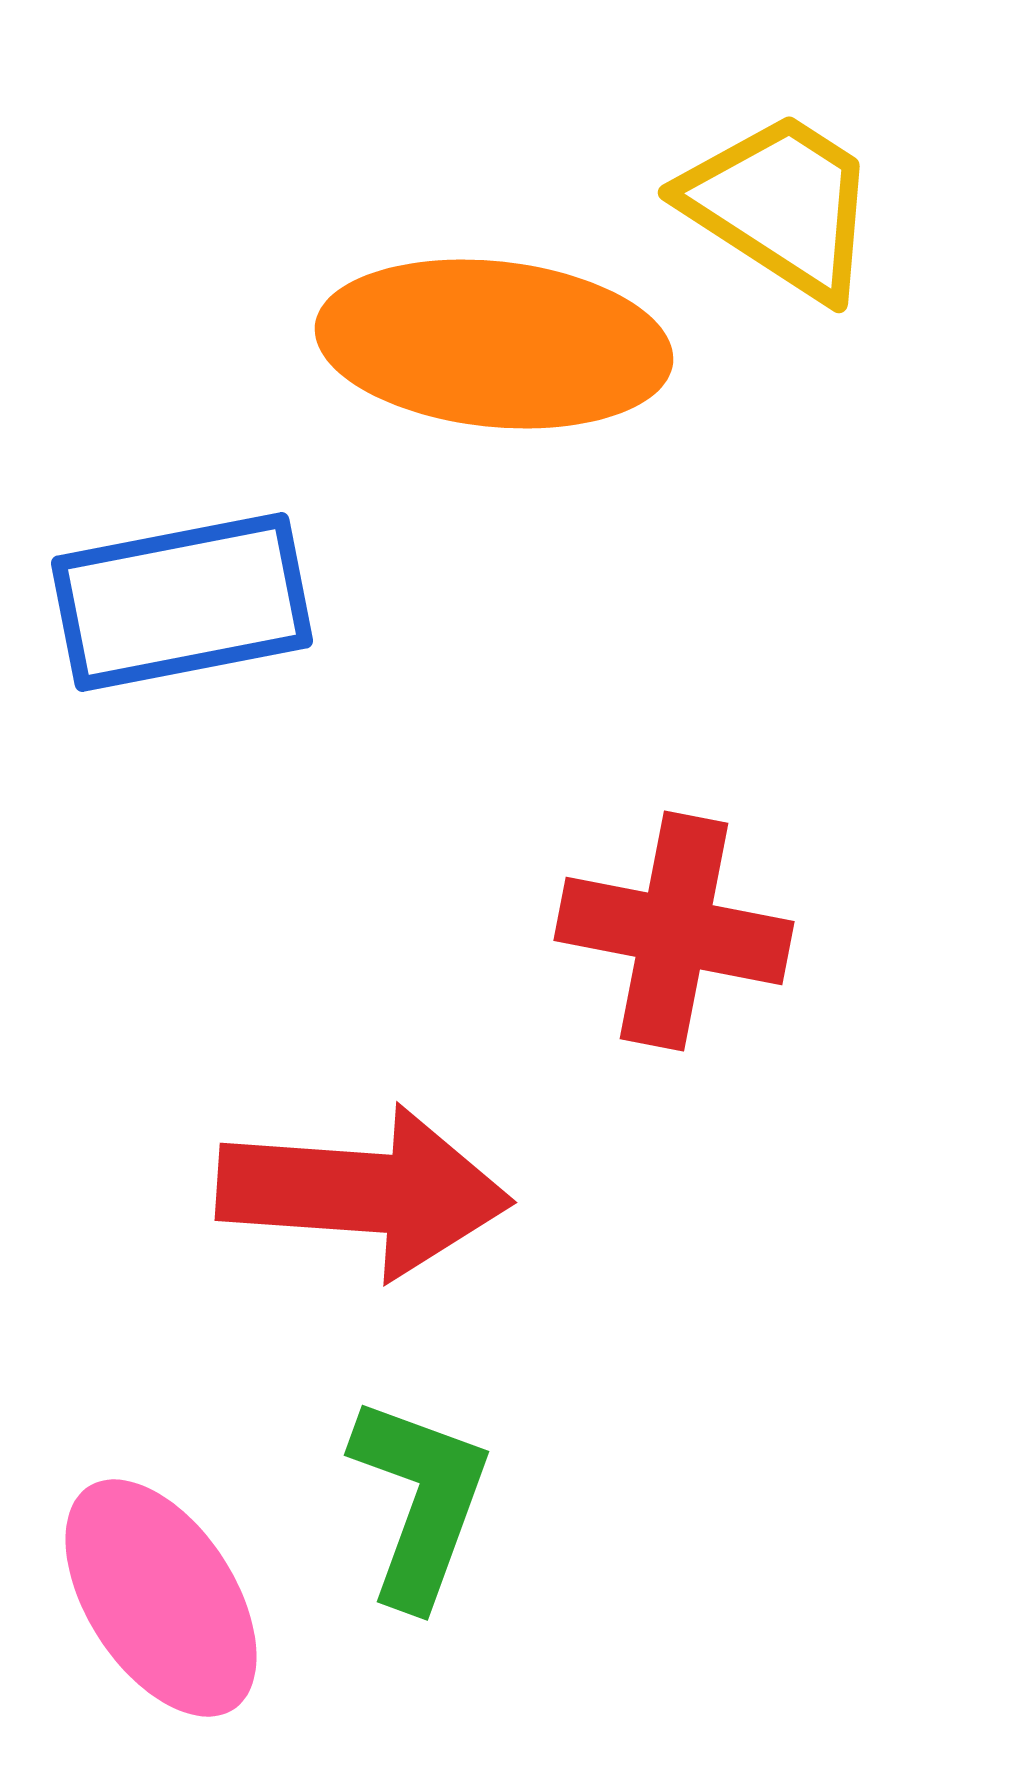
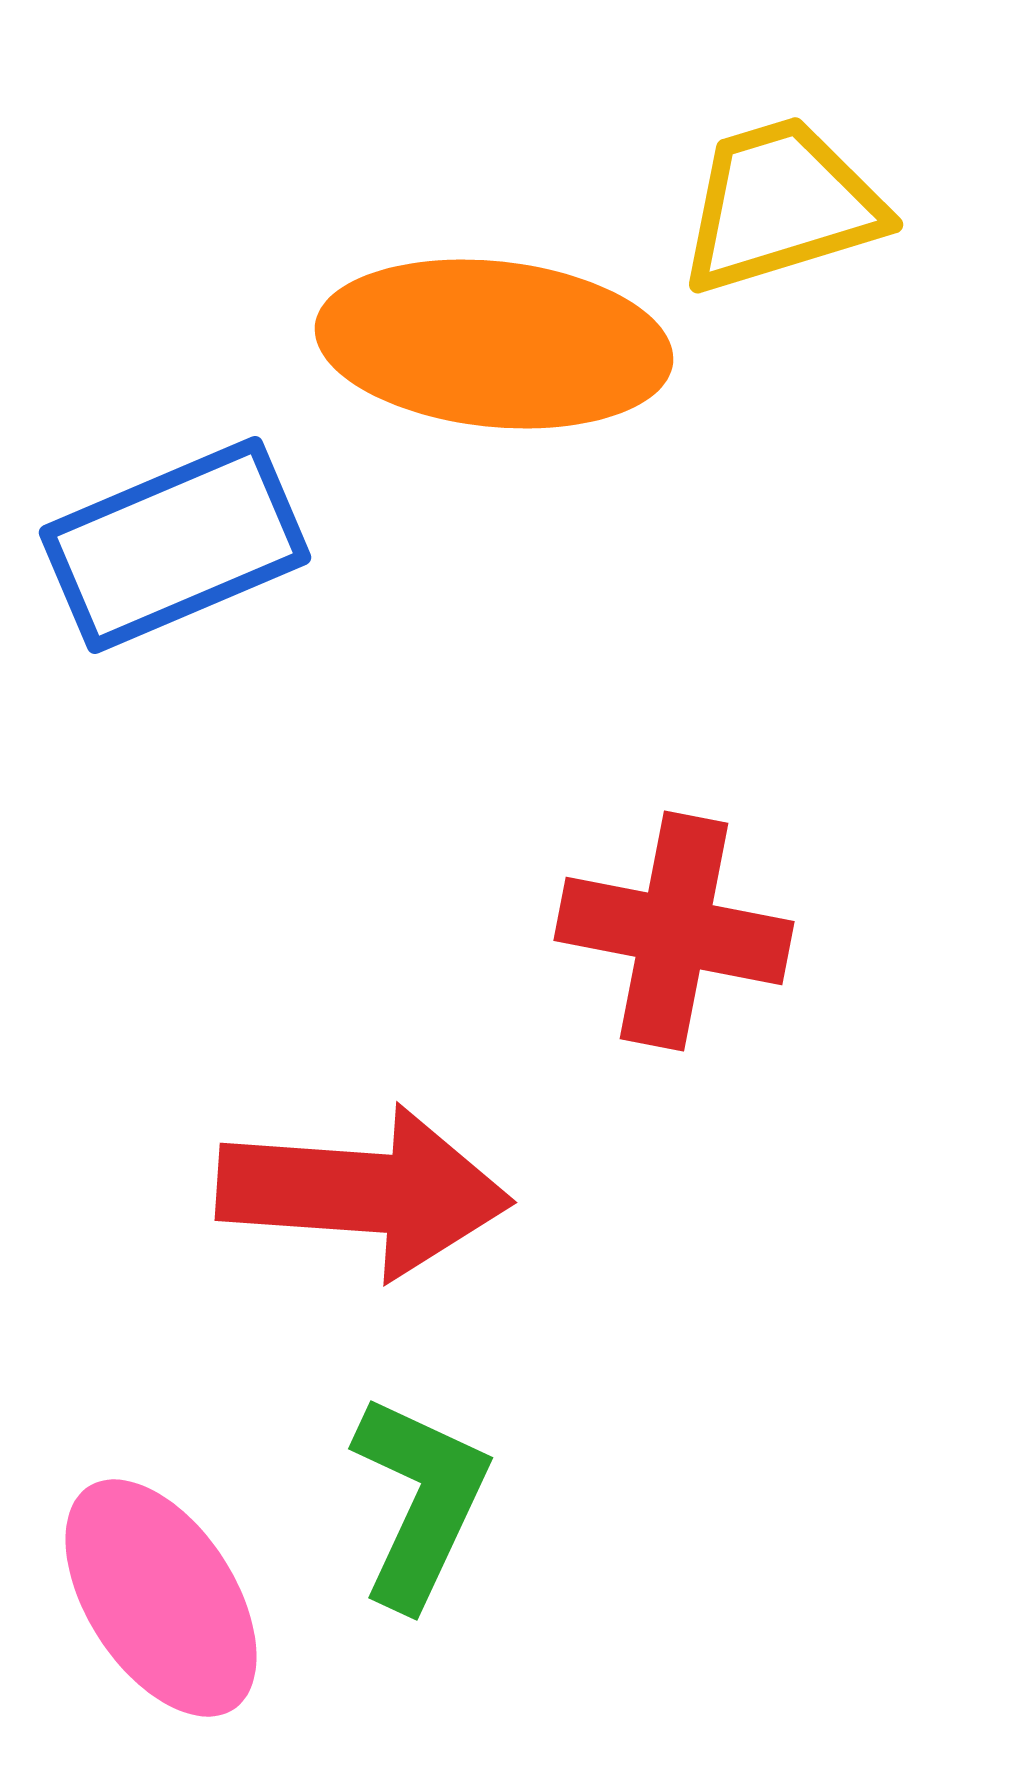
yellow trapezoid: rotated 50 degrees counterclockwise
blue rectangle: moved 7 px left, 57 px up; rotated 12 degrees counterclockwise
green L-shape: rotated 5 degrees clockwise
